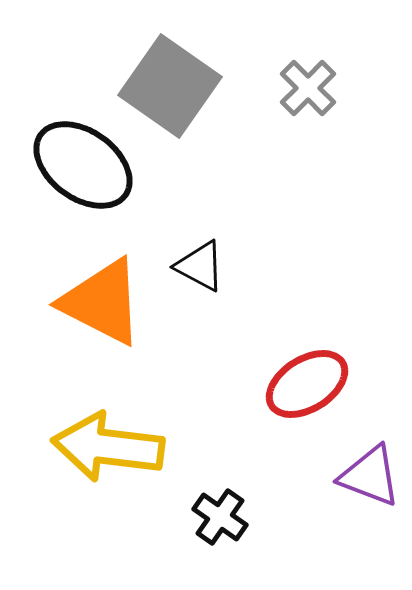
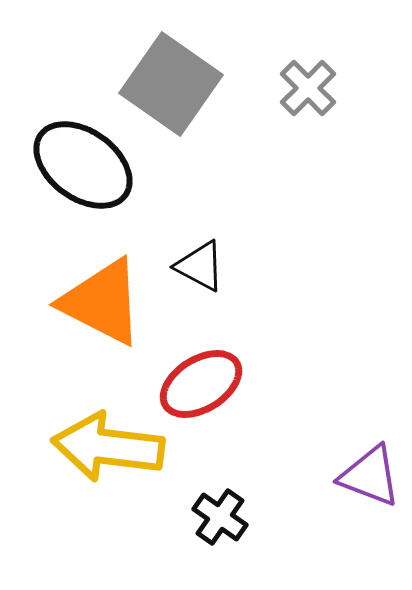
gray square: moved 1 px right, 2 px up
red ellipse: moved 106 px left
